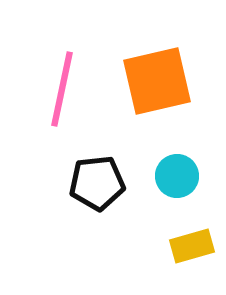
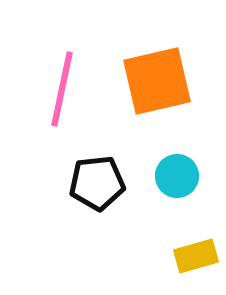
yellow rectangle: moved 4 px right, 10 px down
